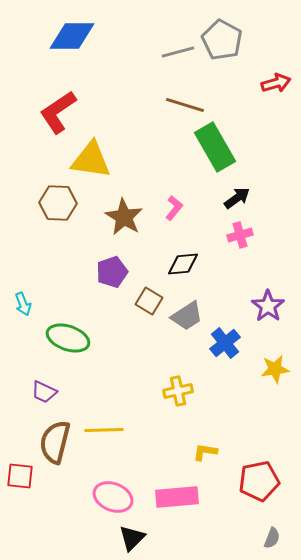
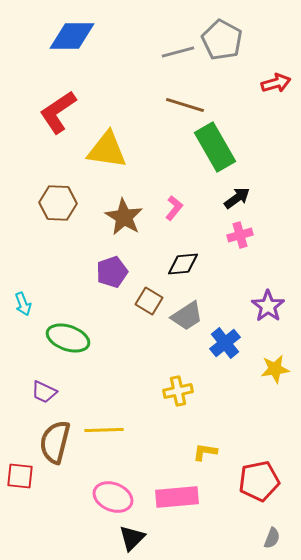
yellow triangle: moved 16 px right, 10 px up
